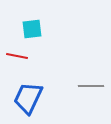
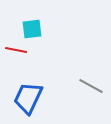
red line: moved 1 px left, 6 px up
gray line: rotated 30 degrees clockwise
